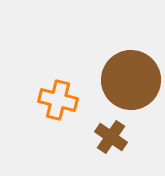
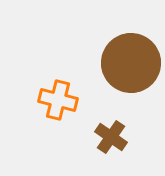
brown circle: moved 17 px up
